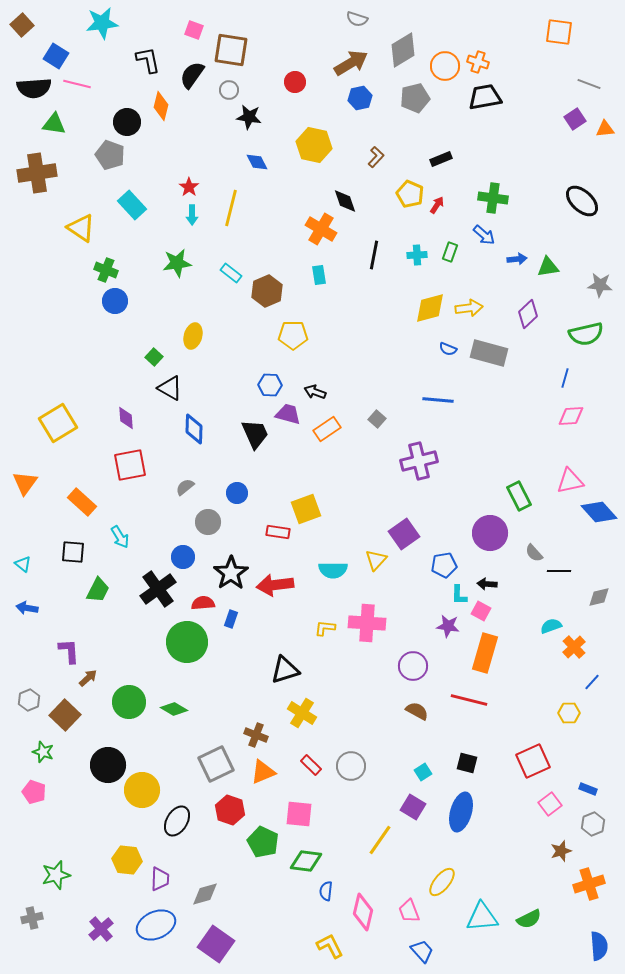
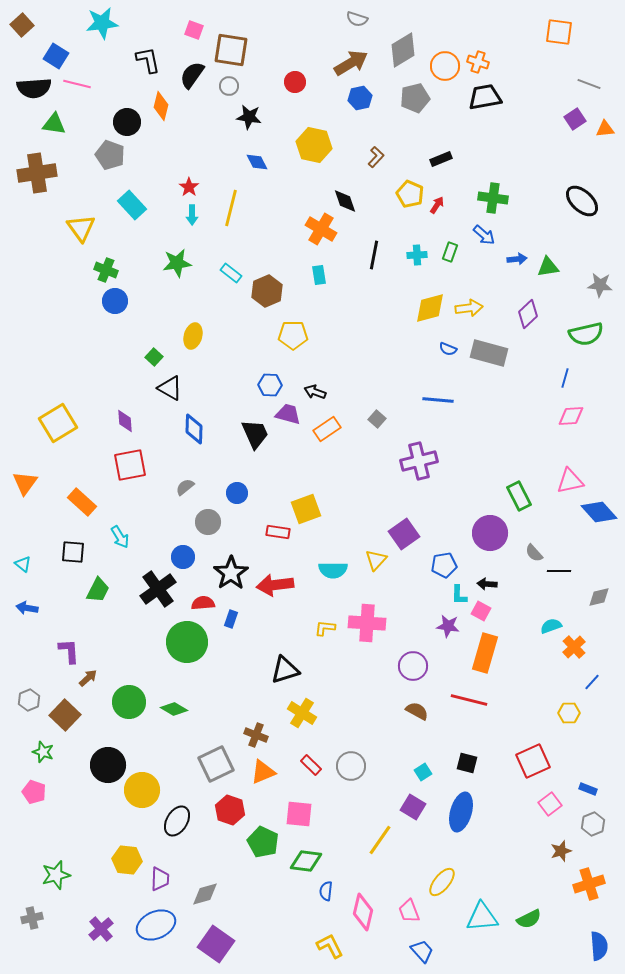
gray circle at (229, 90): moved 4 px up
yellow triangle at (81, 228): rotated 20 degrees clockwise
purple diamond at (126, 418): moved 1 px left, 3 px down
